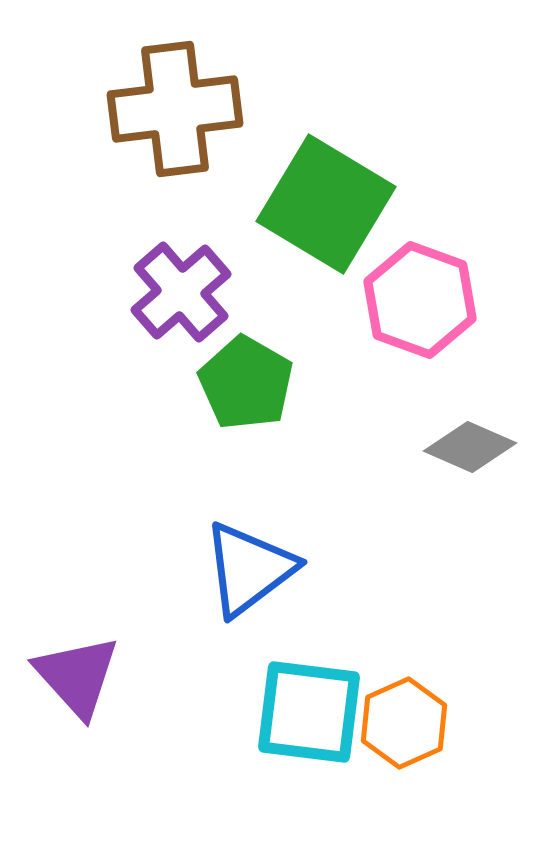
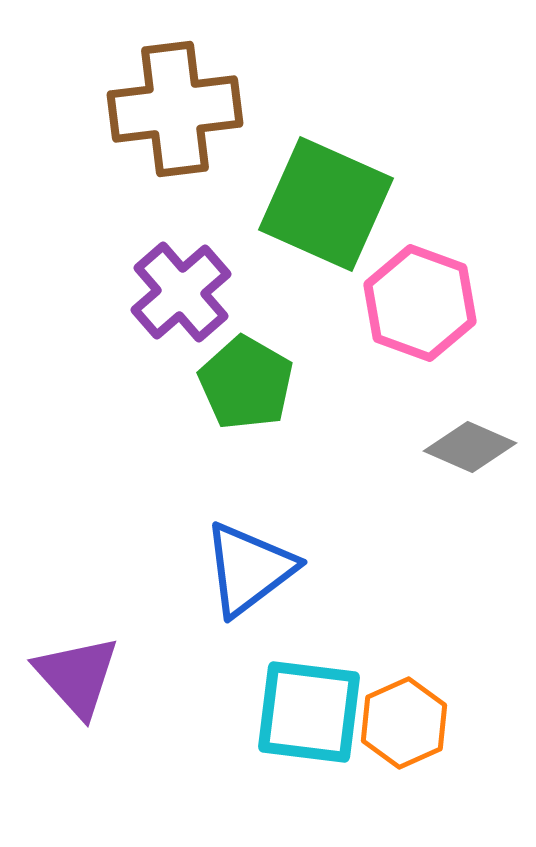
green square: rotated 7 degrees counterclockwise
pink hexagon: moved 3 px down
